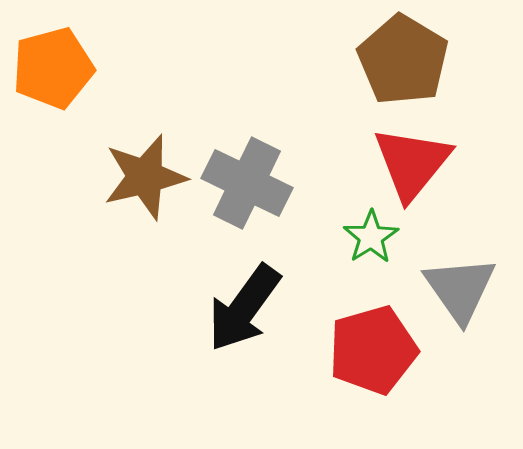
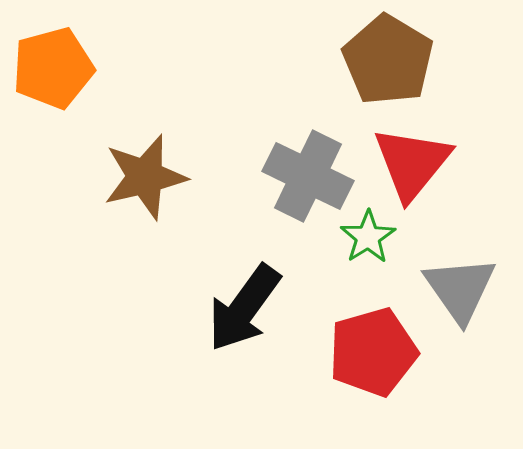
brown pentagon: moved 15 px left
gray cross: moved 61 px right, 7 px up
green star: moved 3 px left
red pentagon: moved 2 px down
